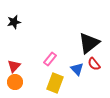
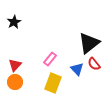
black star: rotated 16 degrees counterclockwise
red triangle: moved 1 px right, 1 px up
yellow rectangle: moved 2 px left
